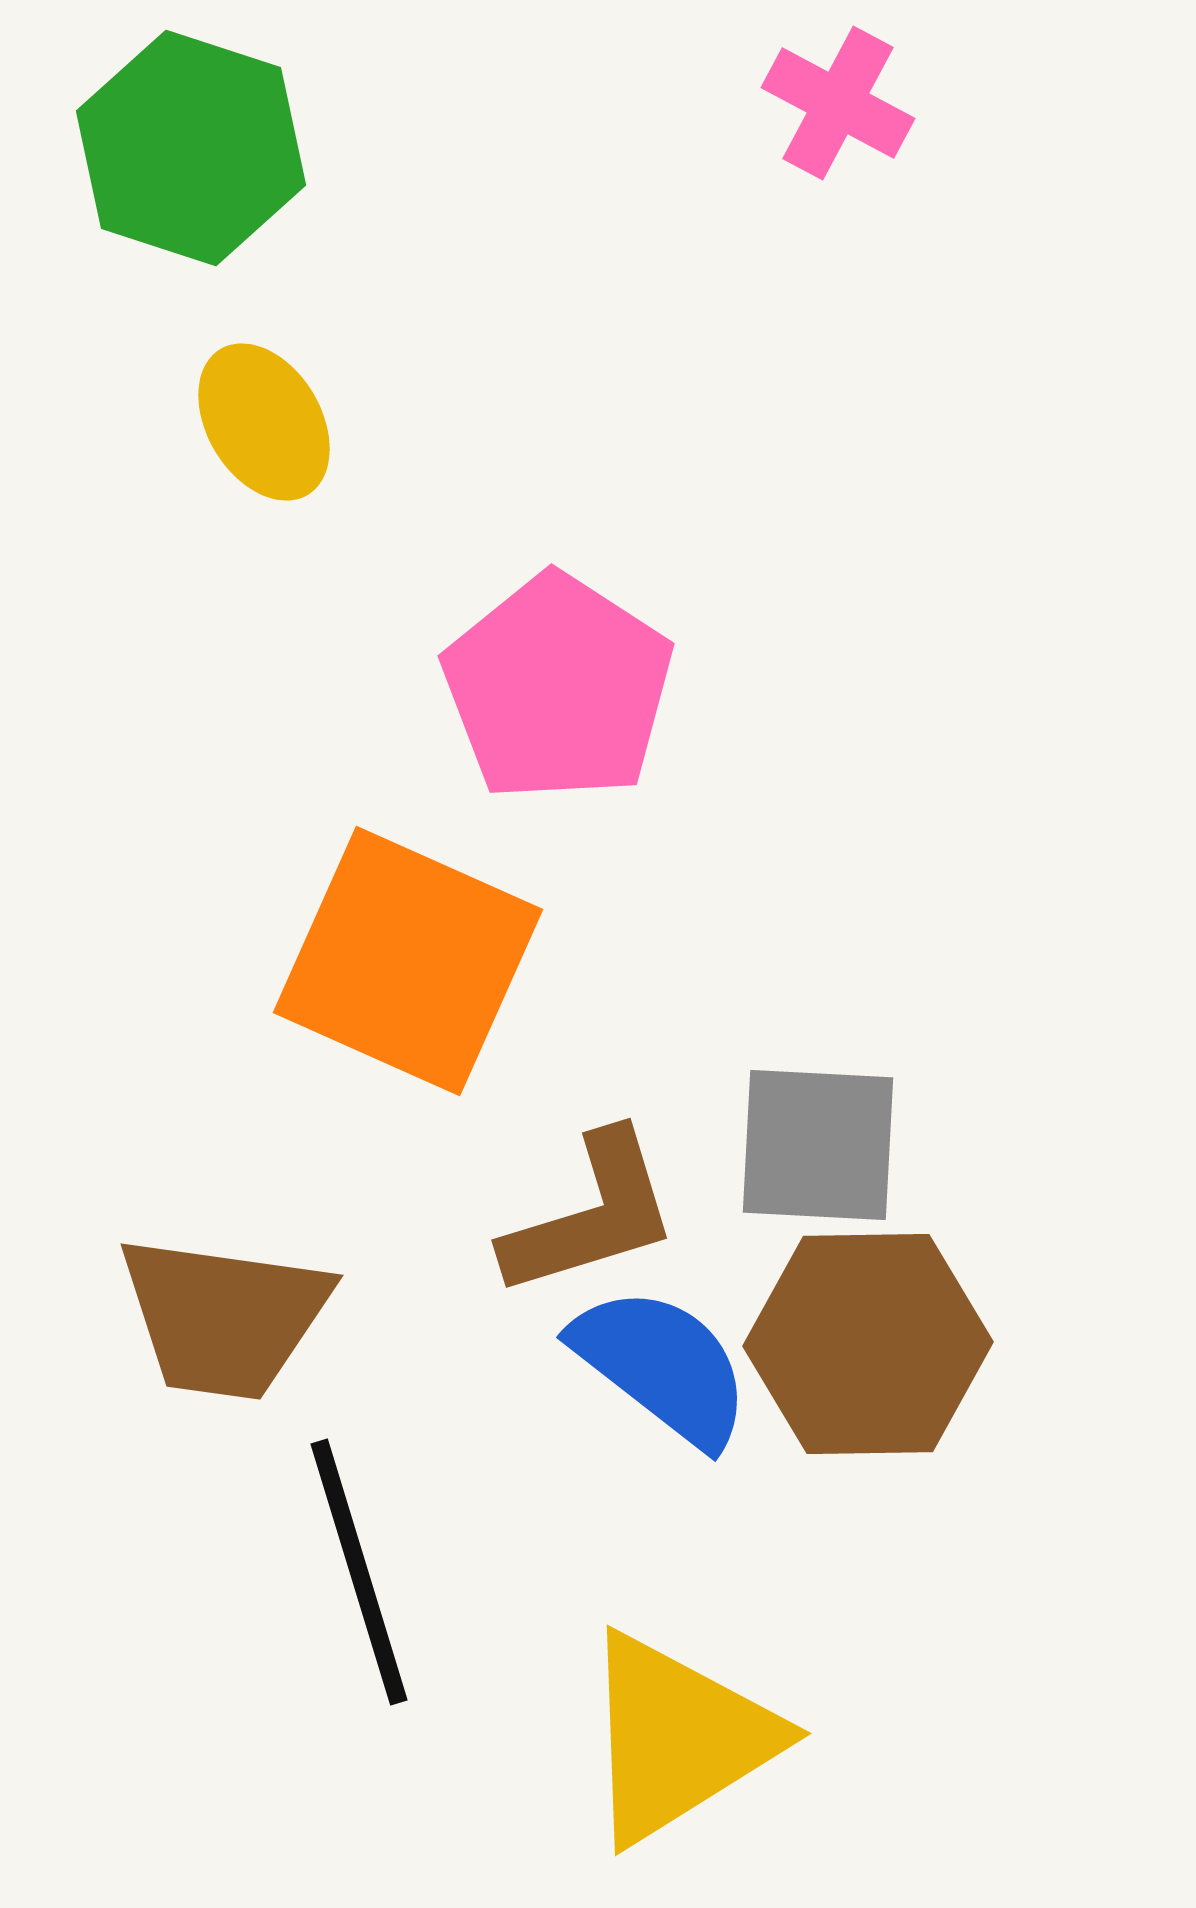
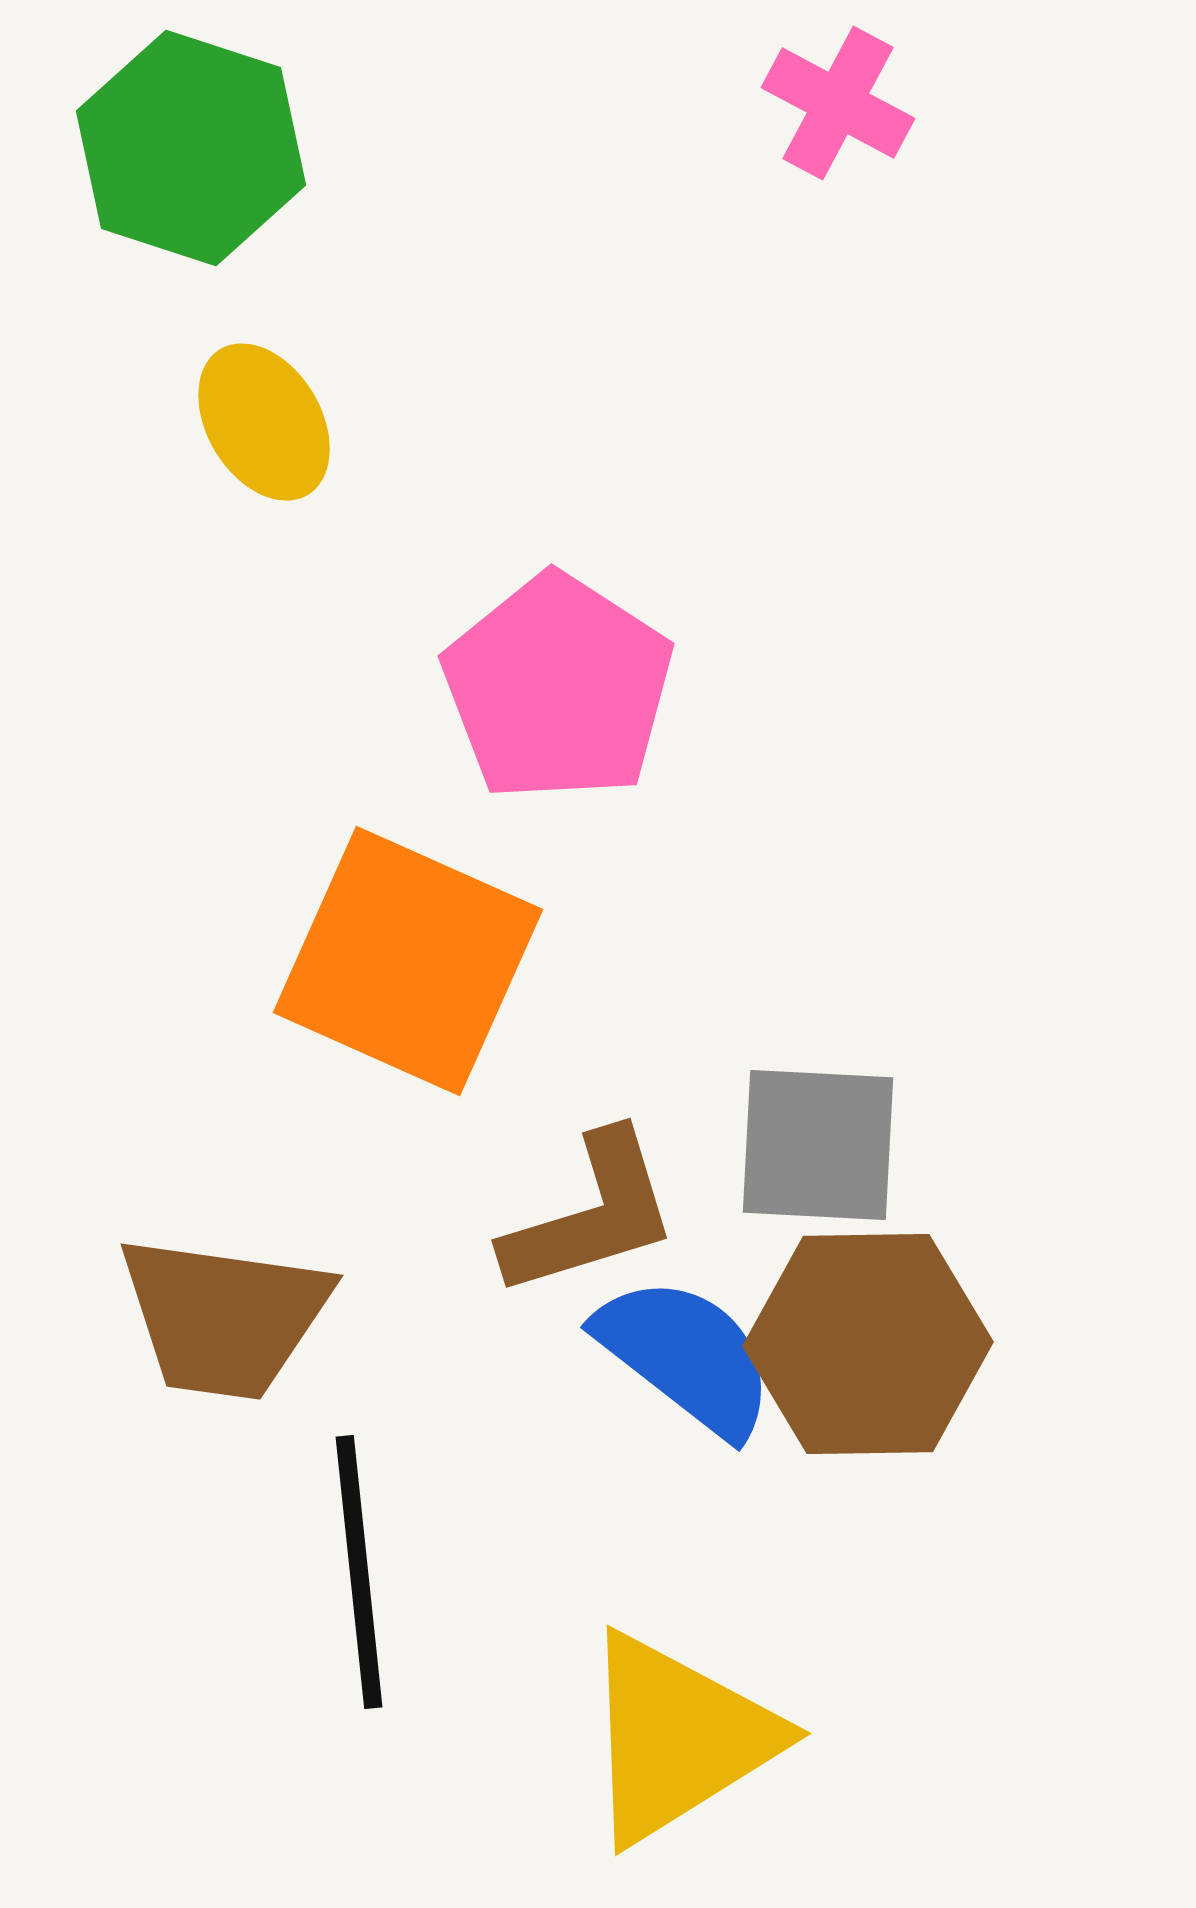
blue semicircle: moved 24 px right, 10 px up
black line: rotated 11 degrees clockwise
